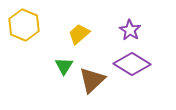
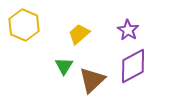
purple star: moved 2 px left
purple diamond: moved 1 px right, 2 px down; rotated 60 degrees counterclockwise
